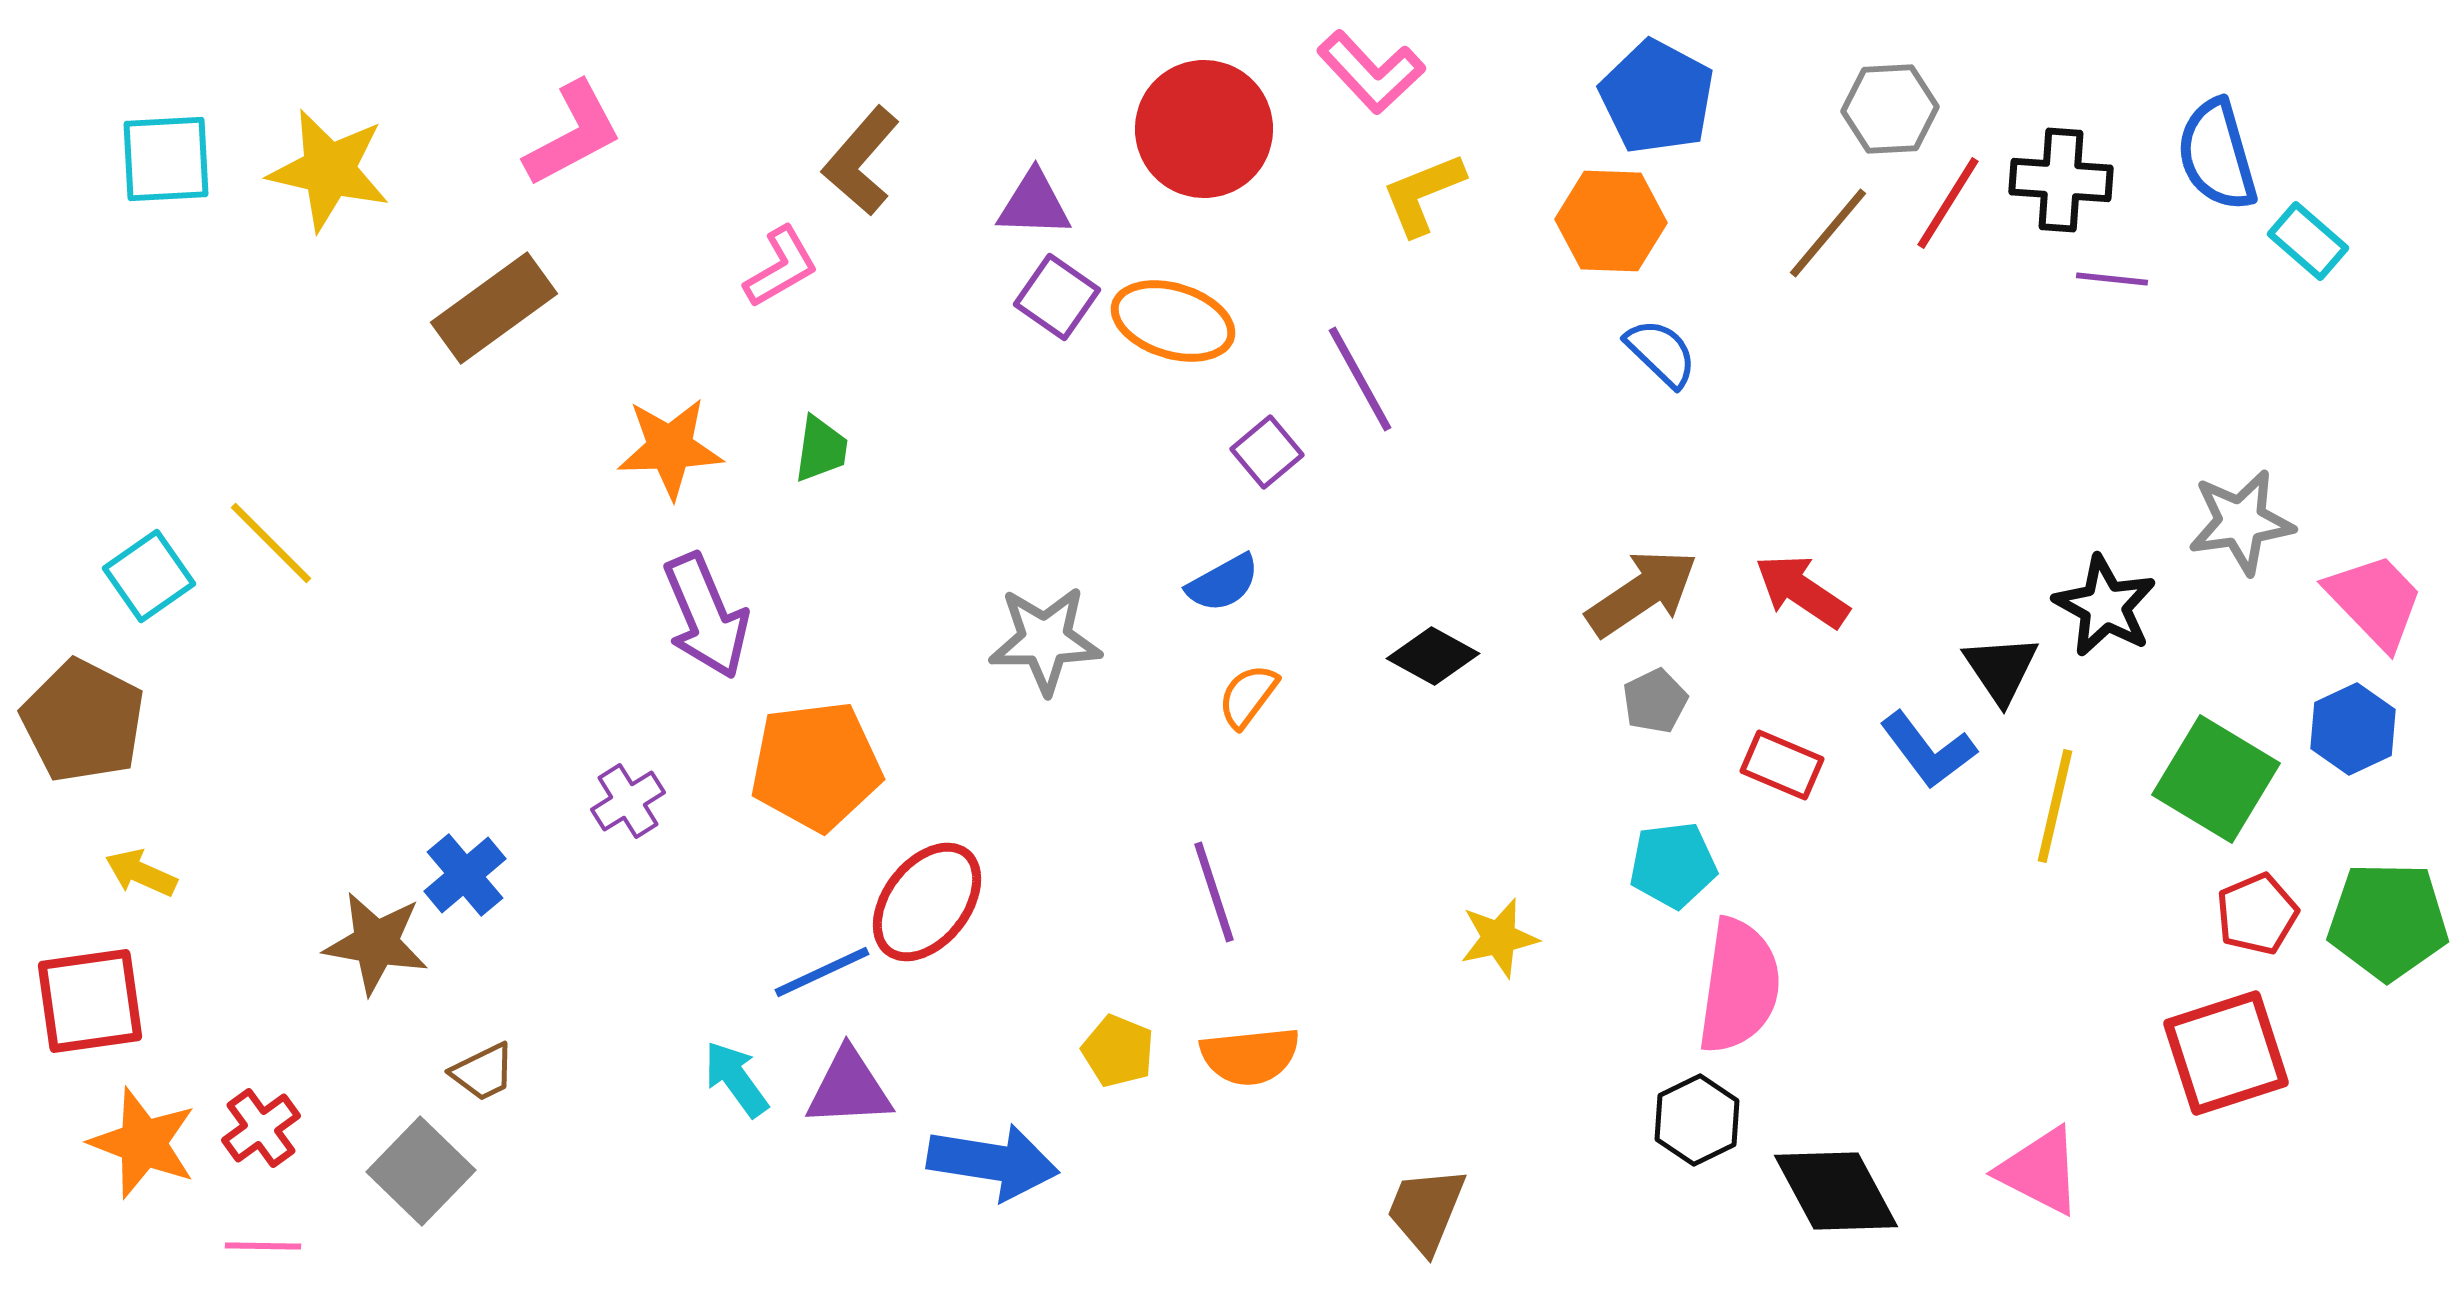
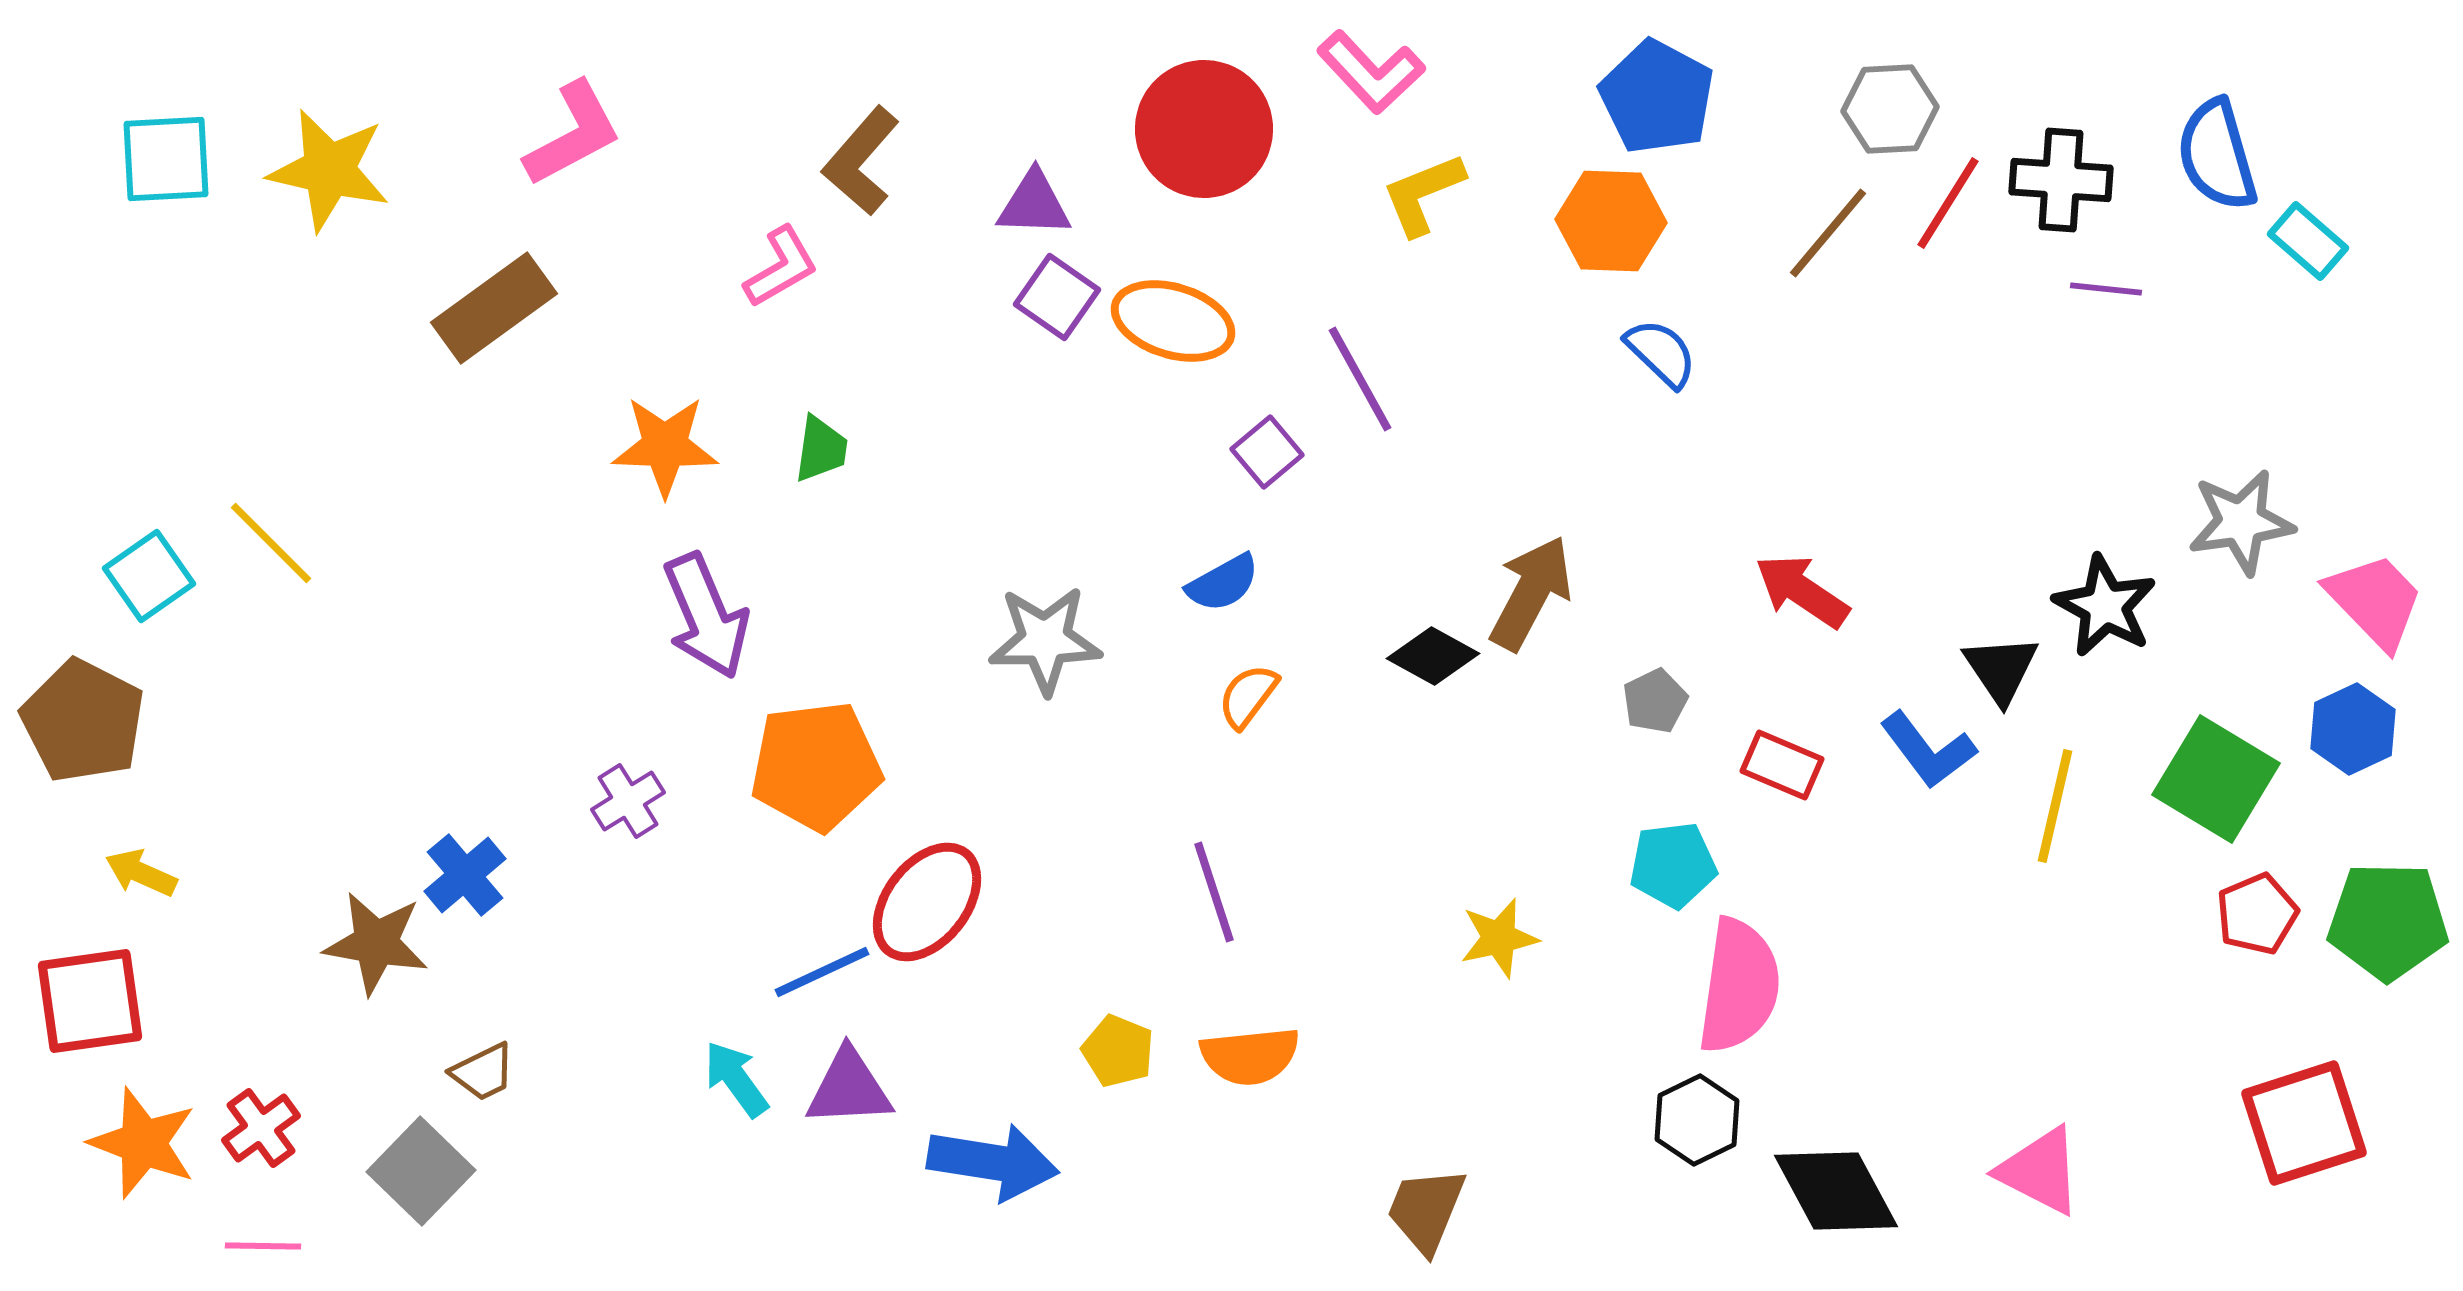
purple line at (2112, 279): moved 6 px left, 10 px down
orange star at (670, 448): moved 5 px left, 2 px up; rotated 4 degrees clockwise
brown arrow at (1642, 593): moved 111 px left; rotated 28 degrees counterclockwise
red square at (2226, 1053): moved 78 px right, 70 px down
